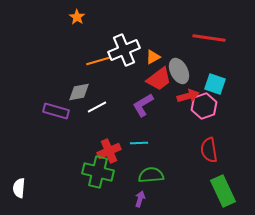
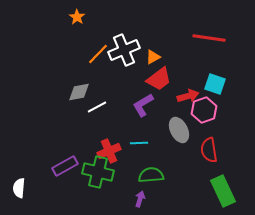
orange line: moved 7 px up; rotated 30 degrees counterclockwise
gray ellipse: moved 59 px down
pink hexagon: moved 4 px down
purple rectangle: moved 9 px right, 55 px down; rotated 45 degrees counterclockwise
